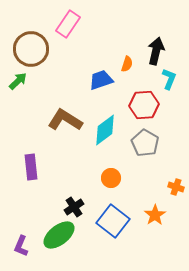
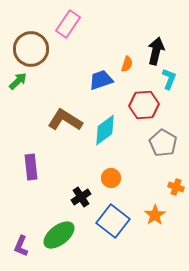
gray pentagon: moved 18 px right
black cross: moved 7 px right, 10 px up
